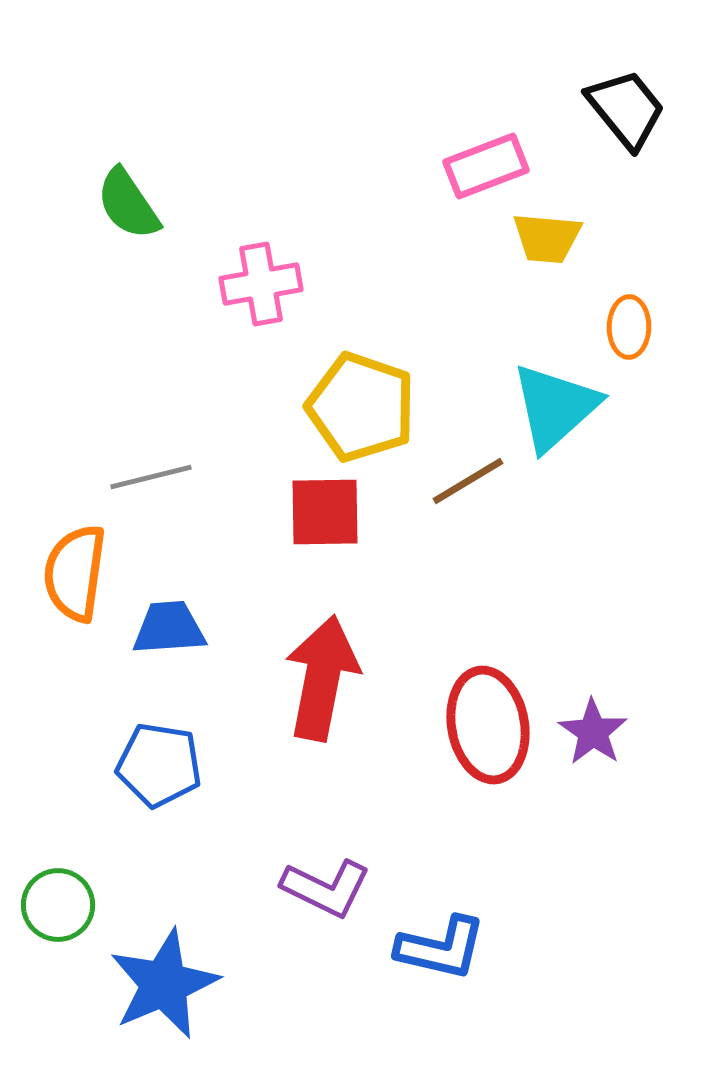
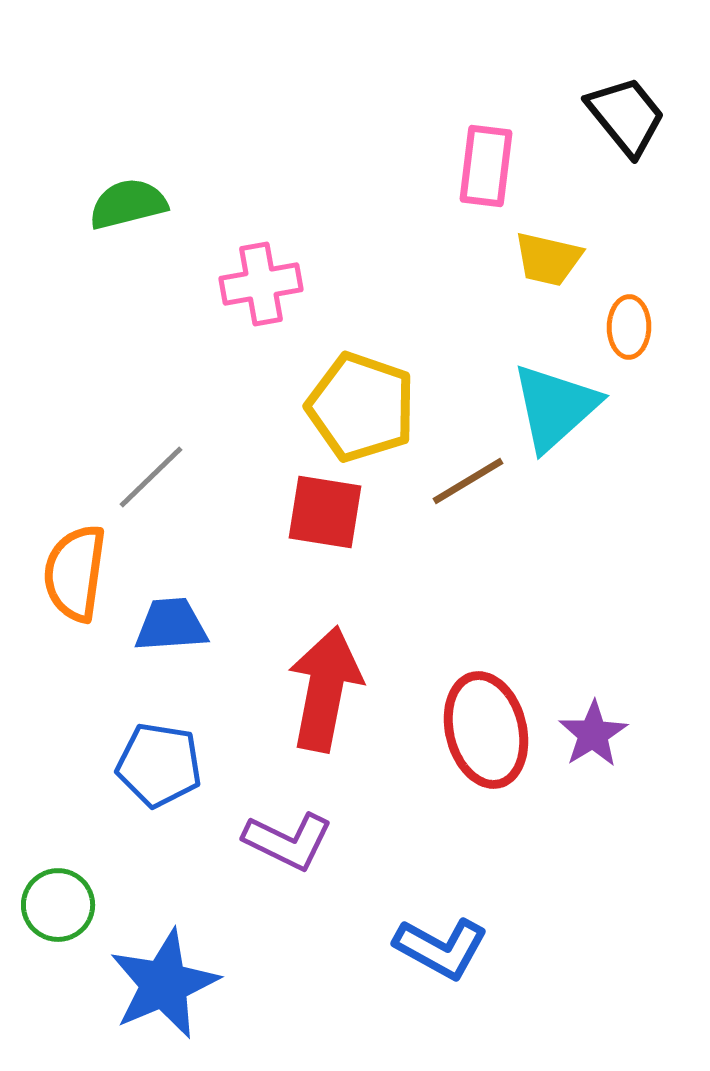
black trapezoid: moved 7 px down
pink rectangle: rotated 62 degrees counterclockwise
green semicircle: rotated 110 degrees clockwise
yellow trapezoid: moved 1 px right, 21 px down; rotated 8 degrees clockwise
gray line: rotated 30 degrees counterclockwise
red square: rotated 10 degrees clockwise
blue trapezoid: moved 2 px right, 3 px up
red arrow: moved 3 px right, 11 px down
red ellipse: moved 2 px left, 5 px down; rotated 4 degrees counterclockwise
purple star: moved 2 px down; rotated 6 degrees clockwise
purple L-shape: moved 38 px left, 47 px up
blue L-shape: rotated 16 degrees clockwise
